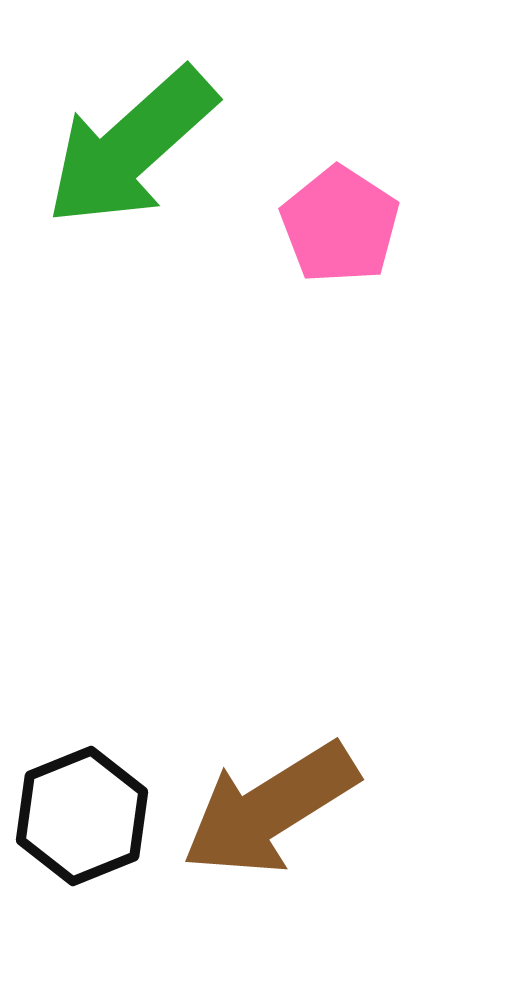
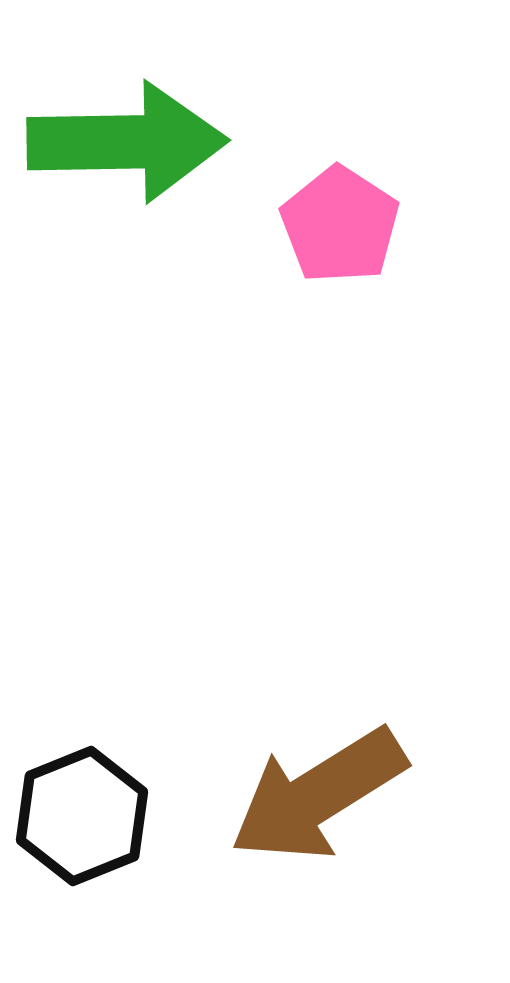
green arrow: moved 4 px left, 5 px up; rotated 139 degrees counterclockwise
brown arrow: moved 48 px right, 14 px up
